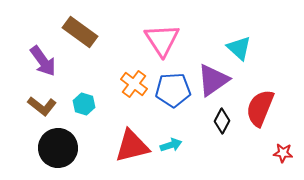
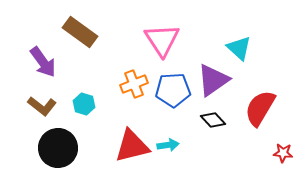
purple arrow: moved 1 px down
orange cross: rotated 32 degrees clockwise
red semicircle: rotated 9 degrees clockwise
black diamond: moved 9 px left, 1 px up; rotated 70 degrees counterclockwise
cyan arrow: moved 3 px left; rotated 10 degrees clockwise
